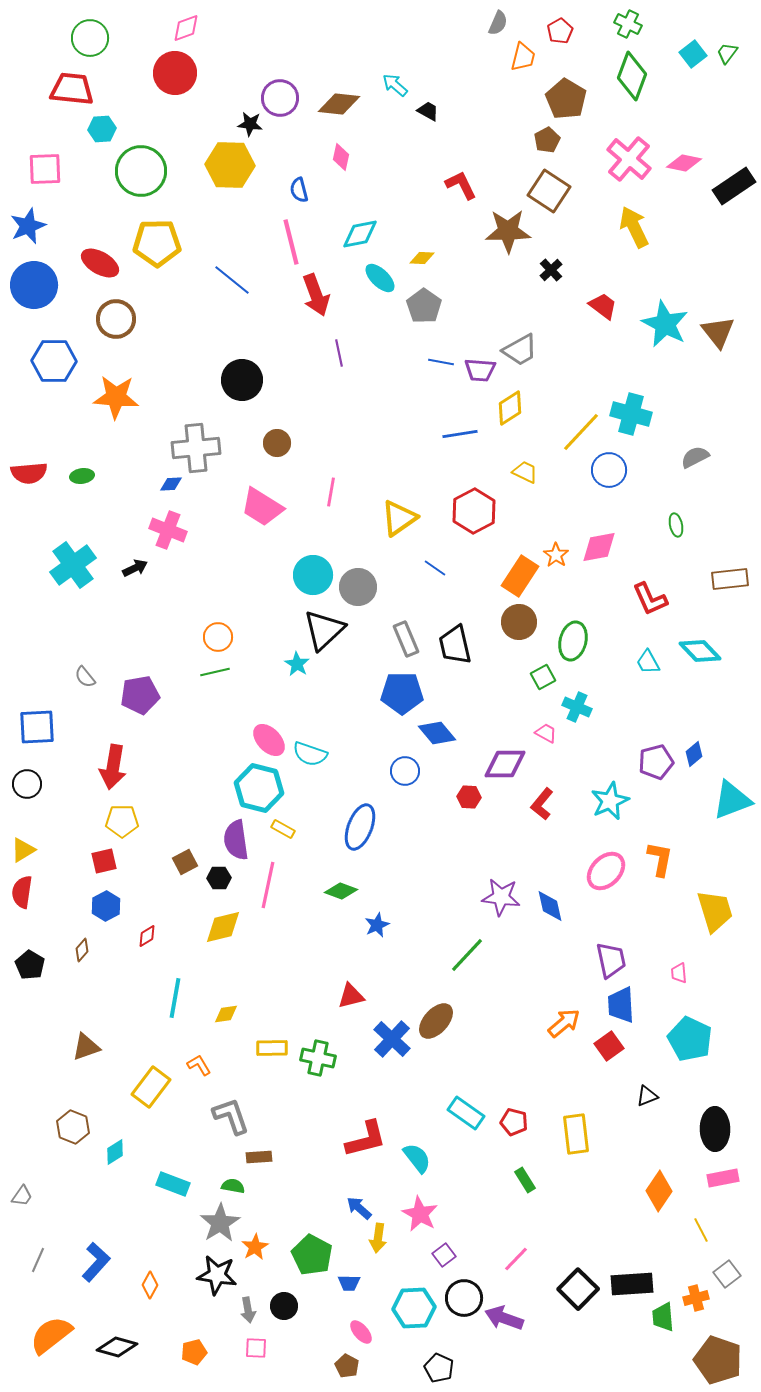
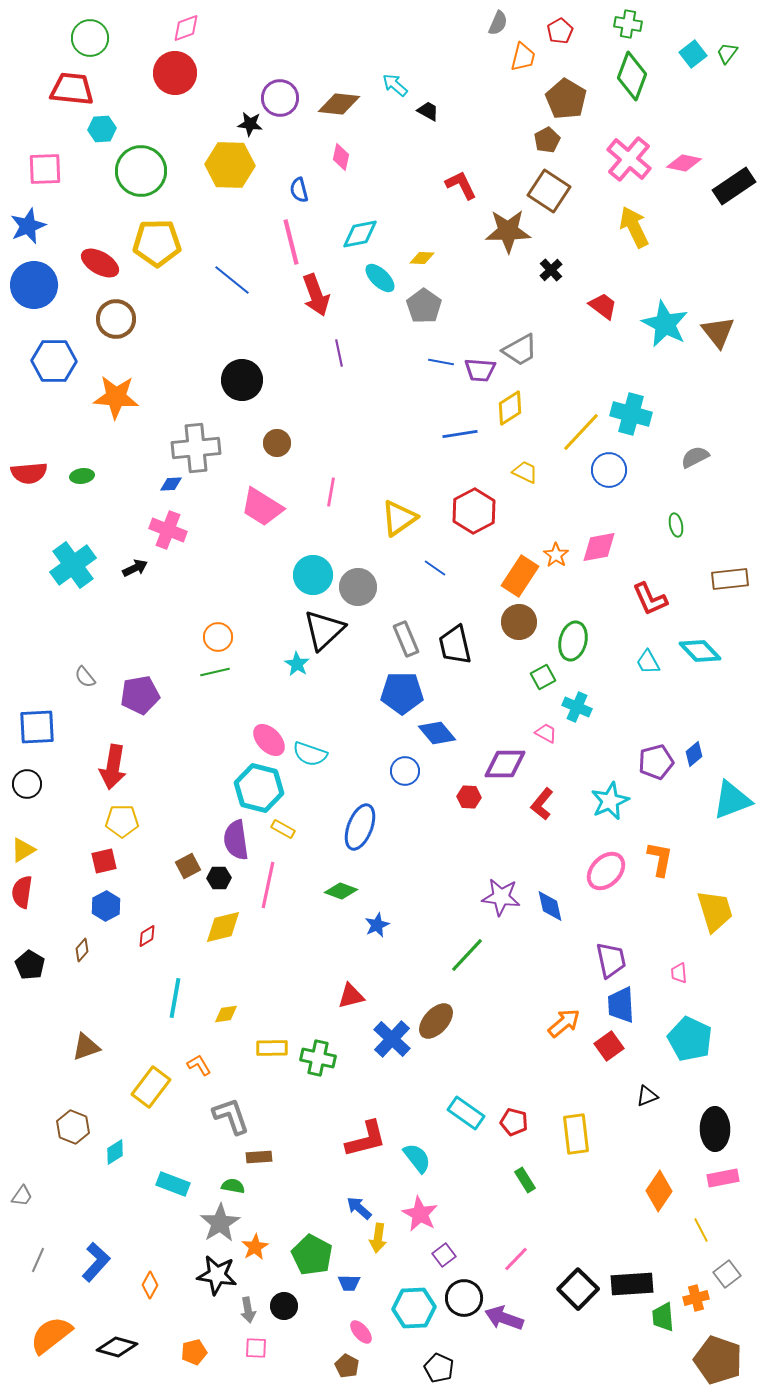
green cross at (628, 24): rotated 16 degrees counterclockwise
brown square at (185, 862): moved 3 px right, 4 px down
